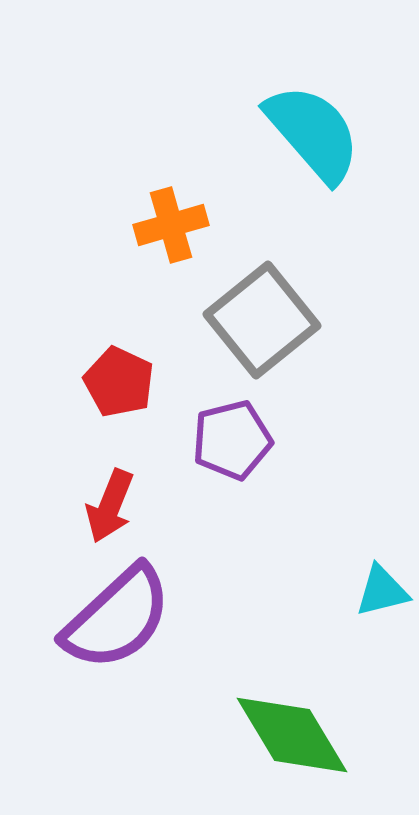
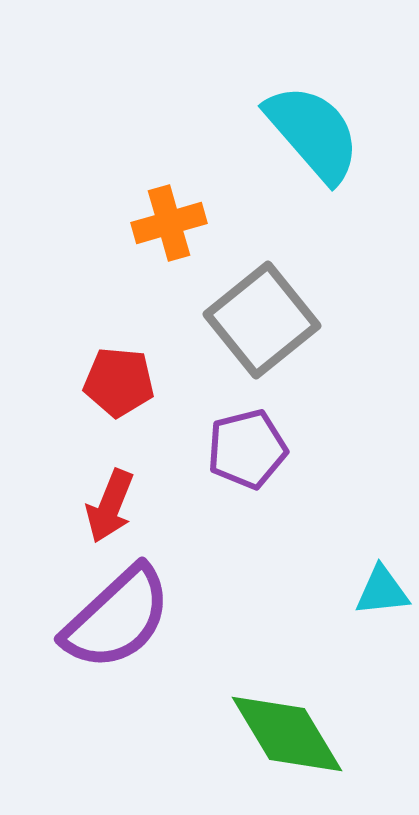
orange cross: moved 2 px left, 2 px up
red pentagon: rotated 20 degrees counterclockwise
purple pentagon: moved 15 px right, 9 px down
cyan triangle: rotated 8 degrees clockwise
green diamond: moved 5 px left, 1 px up
